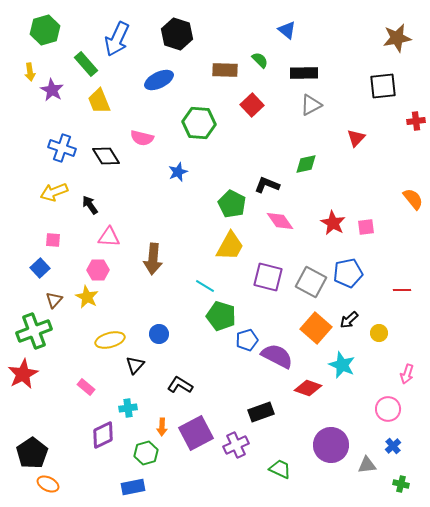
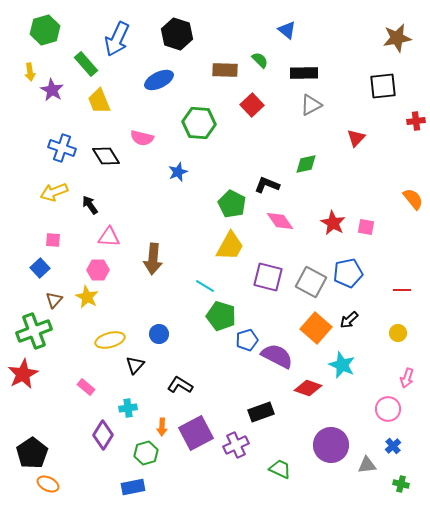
pink square at (366, 227): rotated 18 degrees clockwise
yellow circle at (379, 333): moved 19 px right
pink arrow at (407, 374): moved 4 px down
purple diamond at (103, 435): rotated 32 degrees counterclockwise
